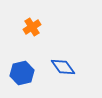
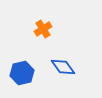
orange cross: moved 11 px right, 2 px down
